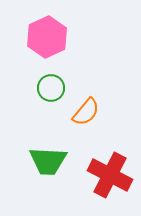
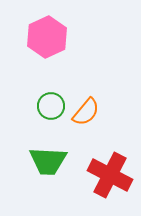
green circle: moved 18 px down
